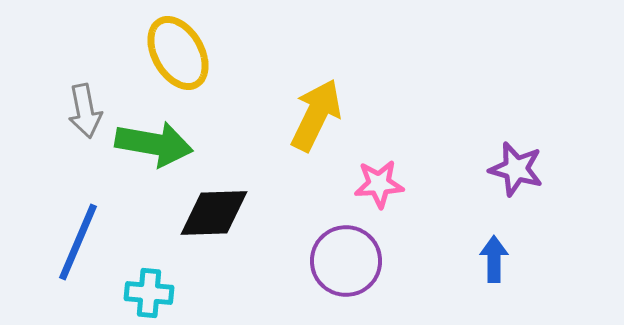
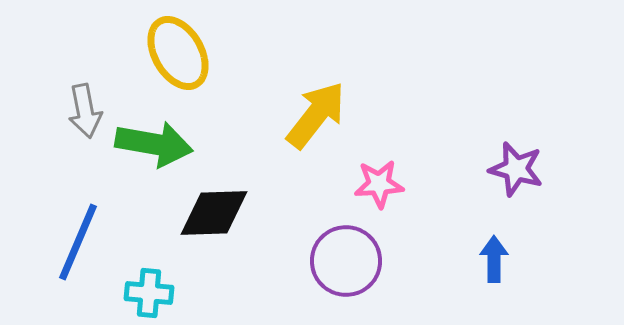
yellow arrow: rotated 12 degrees clockwise
